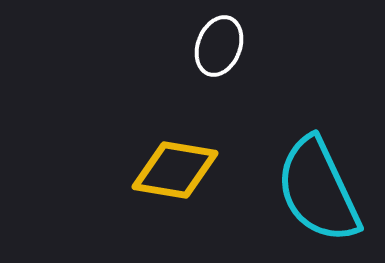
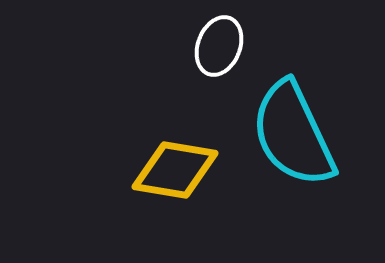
cyan semicircle: moved 25 px left, 56 px up
